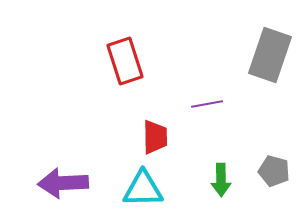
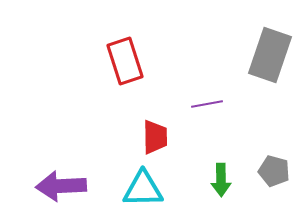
purple arrow: moved 2 px left, 3 px down
